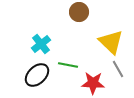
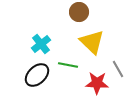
yellow triangle: moved 19 px left
red star: moved 4 px right
